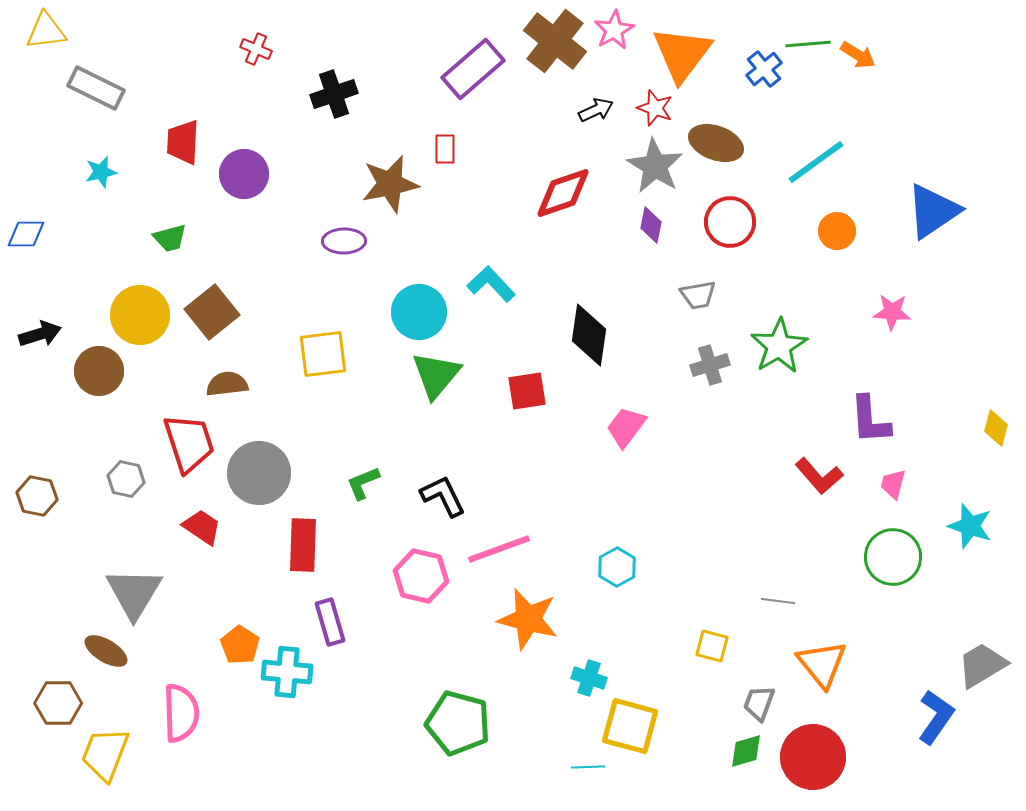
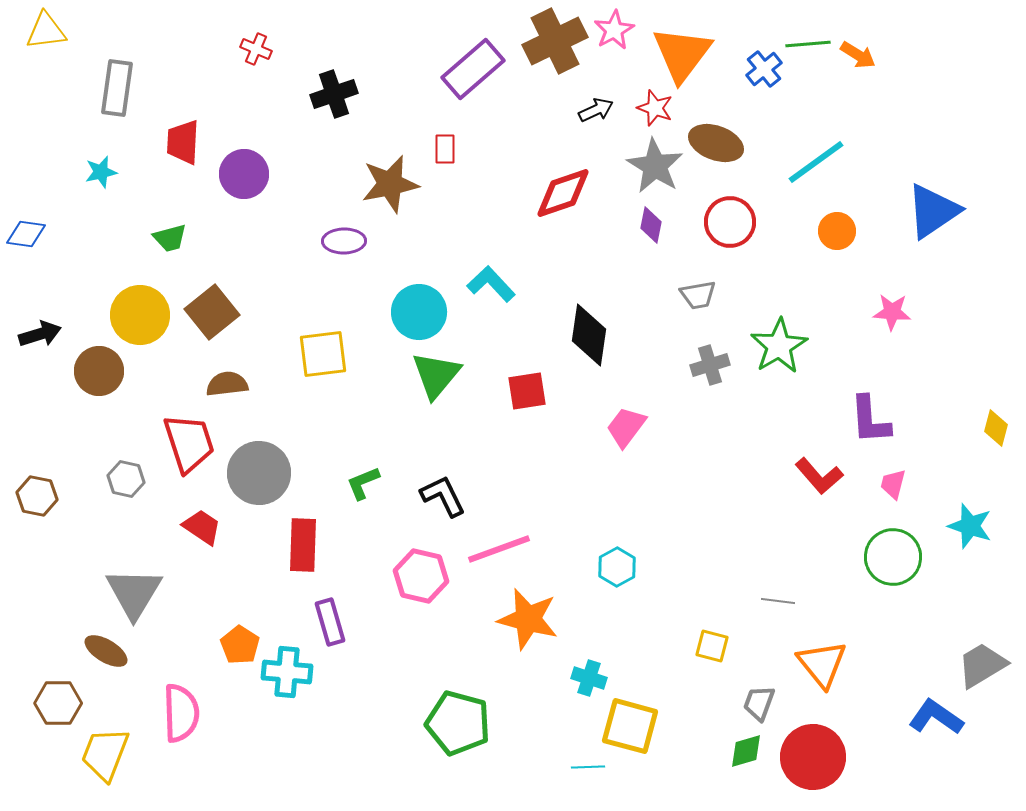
brown cross at (555, 41): rotated 26 degrees clockwise
gray rectangle at (96, 88): moved 21 px right; rotated 72 degrees clockwise
blue diamond at (26, 234): rotated 9 degrees clockwise
blue L-shape at (936, 717): rotated 90 degrees counterclockwise
